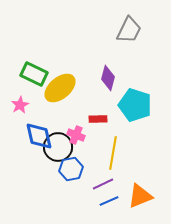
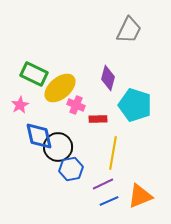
pink cross: moved 30 px up
